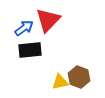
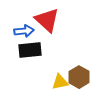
red triangle: moved 1 px left; rotated 32 degrees counterclockwise
blue arrow: moved 3 px down; rotated 30 degrees clockwise
brown hexagon: rotated 10 degrees clockwise
